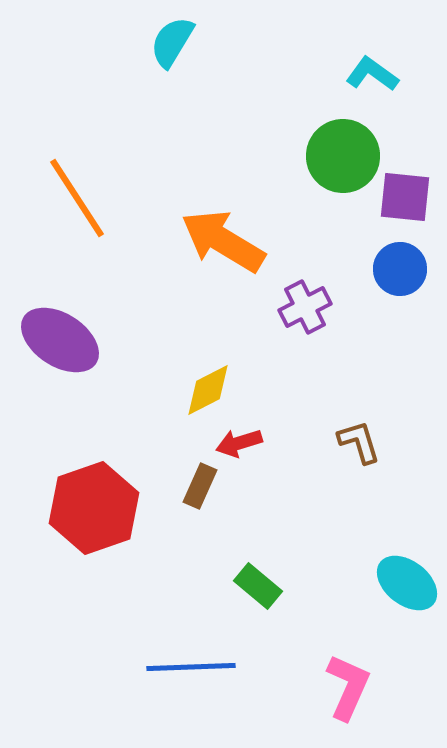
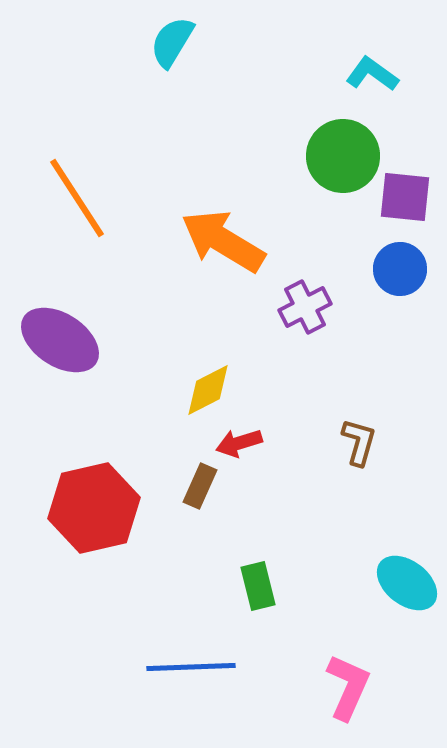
brown L-shape: rotated 33 degrees clockwise
red hexagon: rotated 6 degrees clockwise
green rectangle: rotated 36 degrees clockwise
